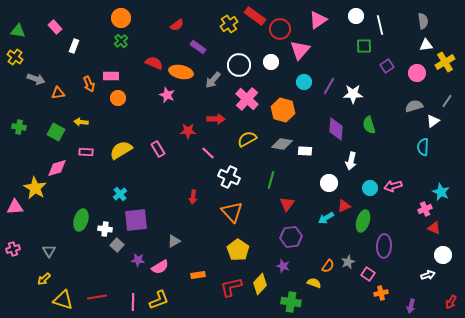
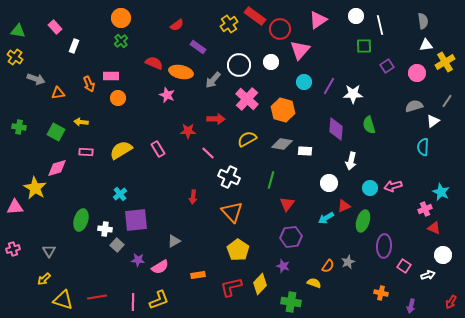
pink square at (368, 274): moved 36 px right, 8 px up
orange cross at (381, 293): rotated 24 degrees clockwise
